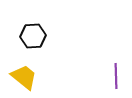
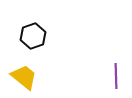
black hexagon: rotated 15 degrees counterclockwise
